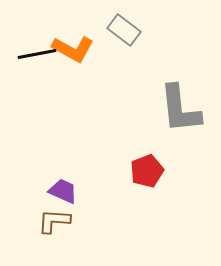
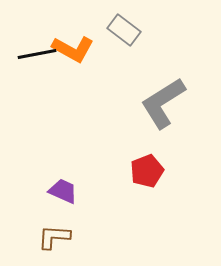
gray L-shape: moved 17 px left, 6 px up; rotated 64 degrees clockwise
brown L-shape: moved 16 px down
